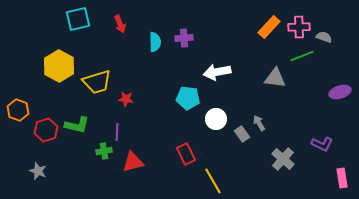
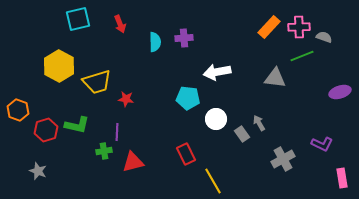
gray cross: rotated 20 degrees clockwise
